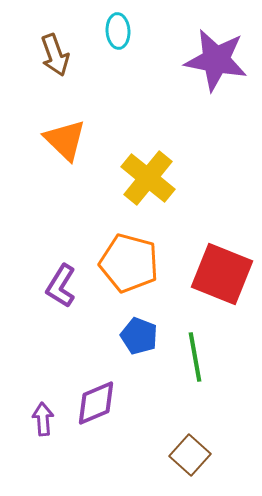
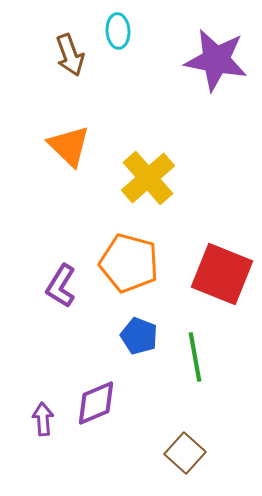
brown arrow: moved 15 px right
orange triangle: moved 4 px right, 6 px down
yellow cross: rotated 10 degrees clockwise
brown square: moved 5 px left, 2 px up
